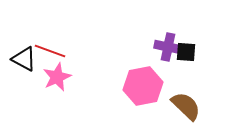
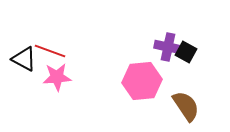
black square: rotated 25 degrees clockwise
pink star: rotated 20 degrees clockwise
pink hexagon: moved 1 px left, 5 px up; rotated 6 degrees clockwise
brown semicircle: rotated 12 degrees clockwise
